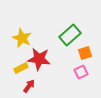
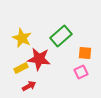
green rectangle: moved 9 px left, 1 px down
orange square: rotated 24 degrees clockwise
red arrow: rotated 24 degrees clockwise
